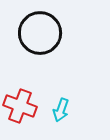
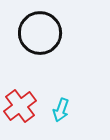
red cross: rotated 32 degrees clockwise
